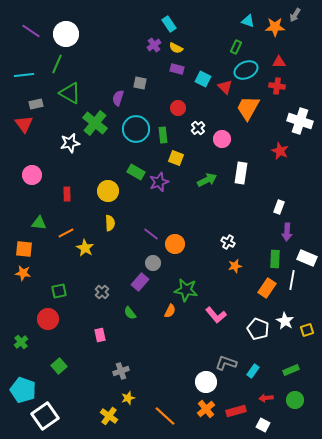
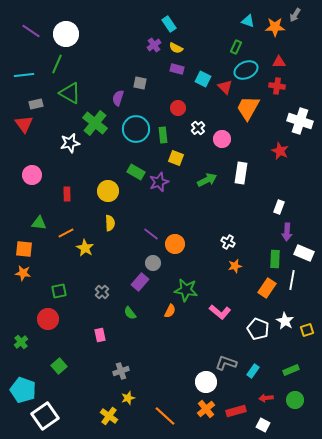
white rectangle at (307, 258): moved 3 px left, 5 px up
pink L-shape at (216, 315): moved 4 px right, 3 px up; rotated 10 degrees counterclockwise
